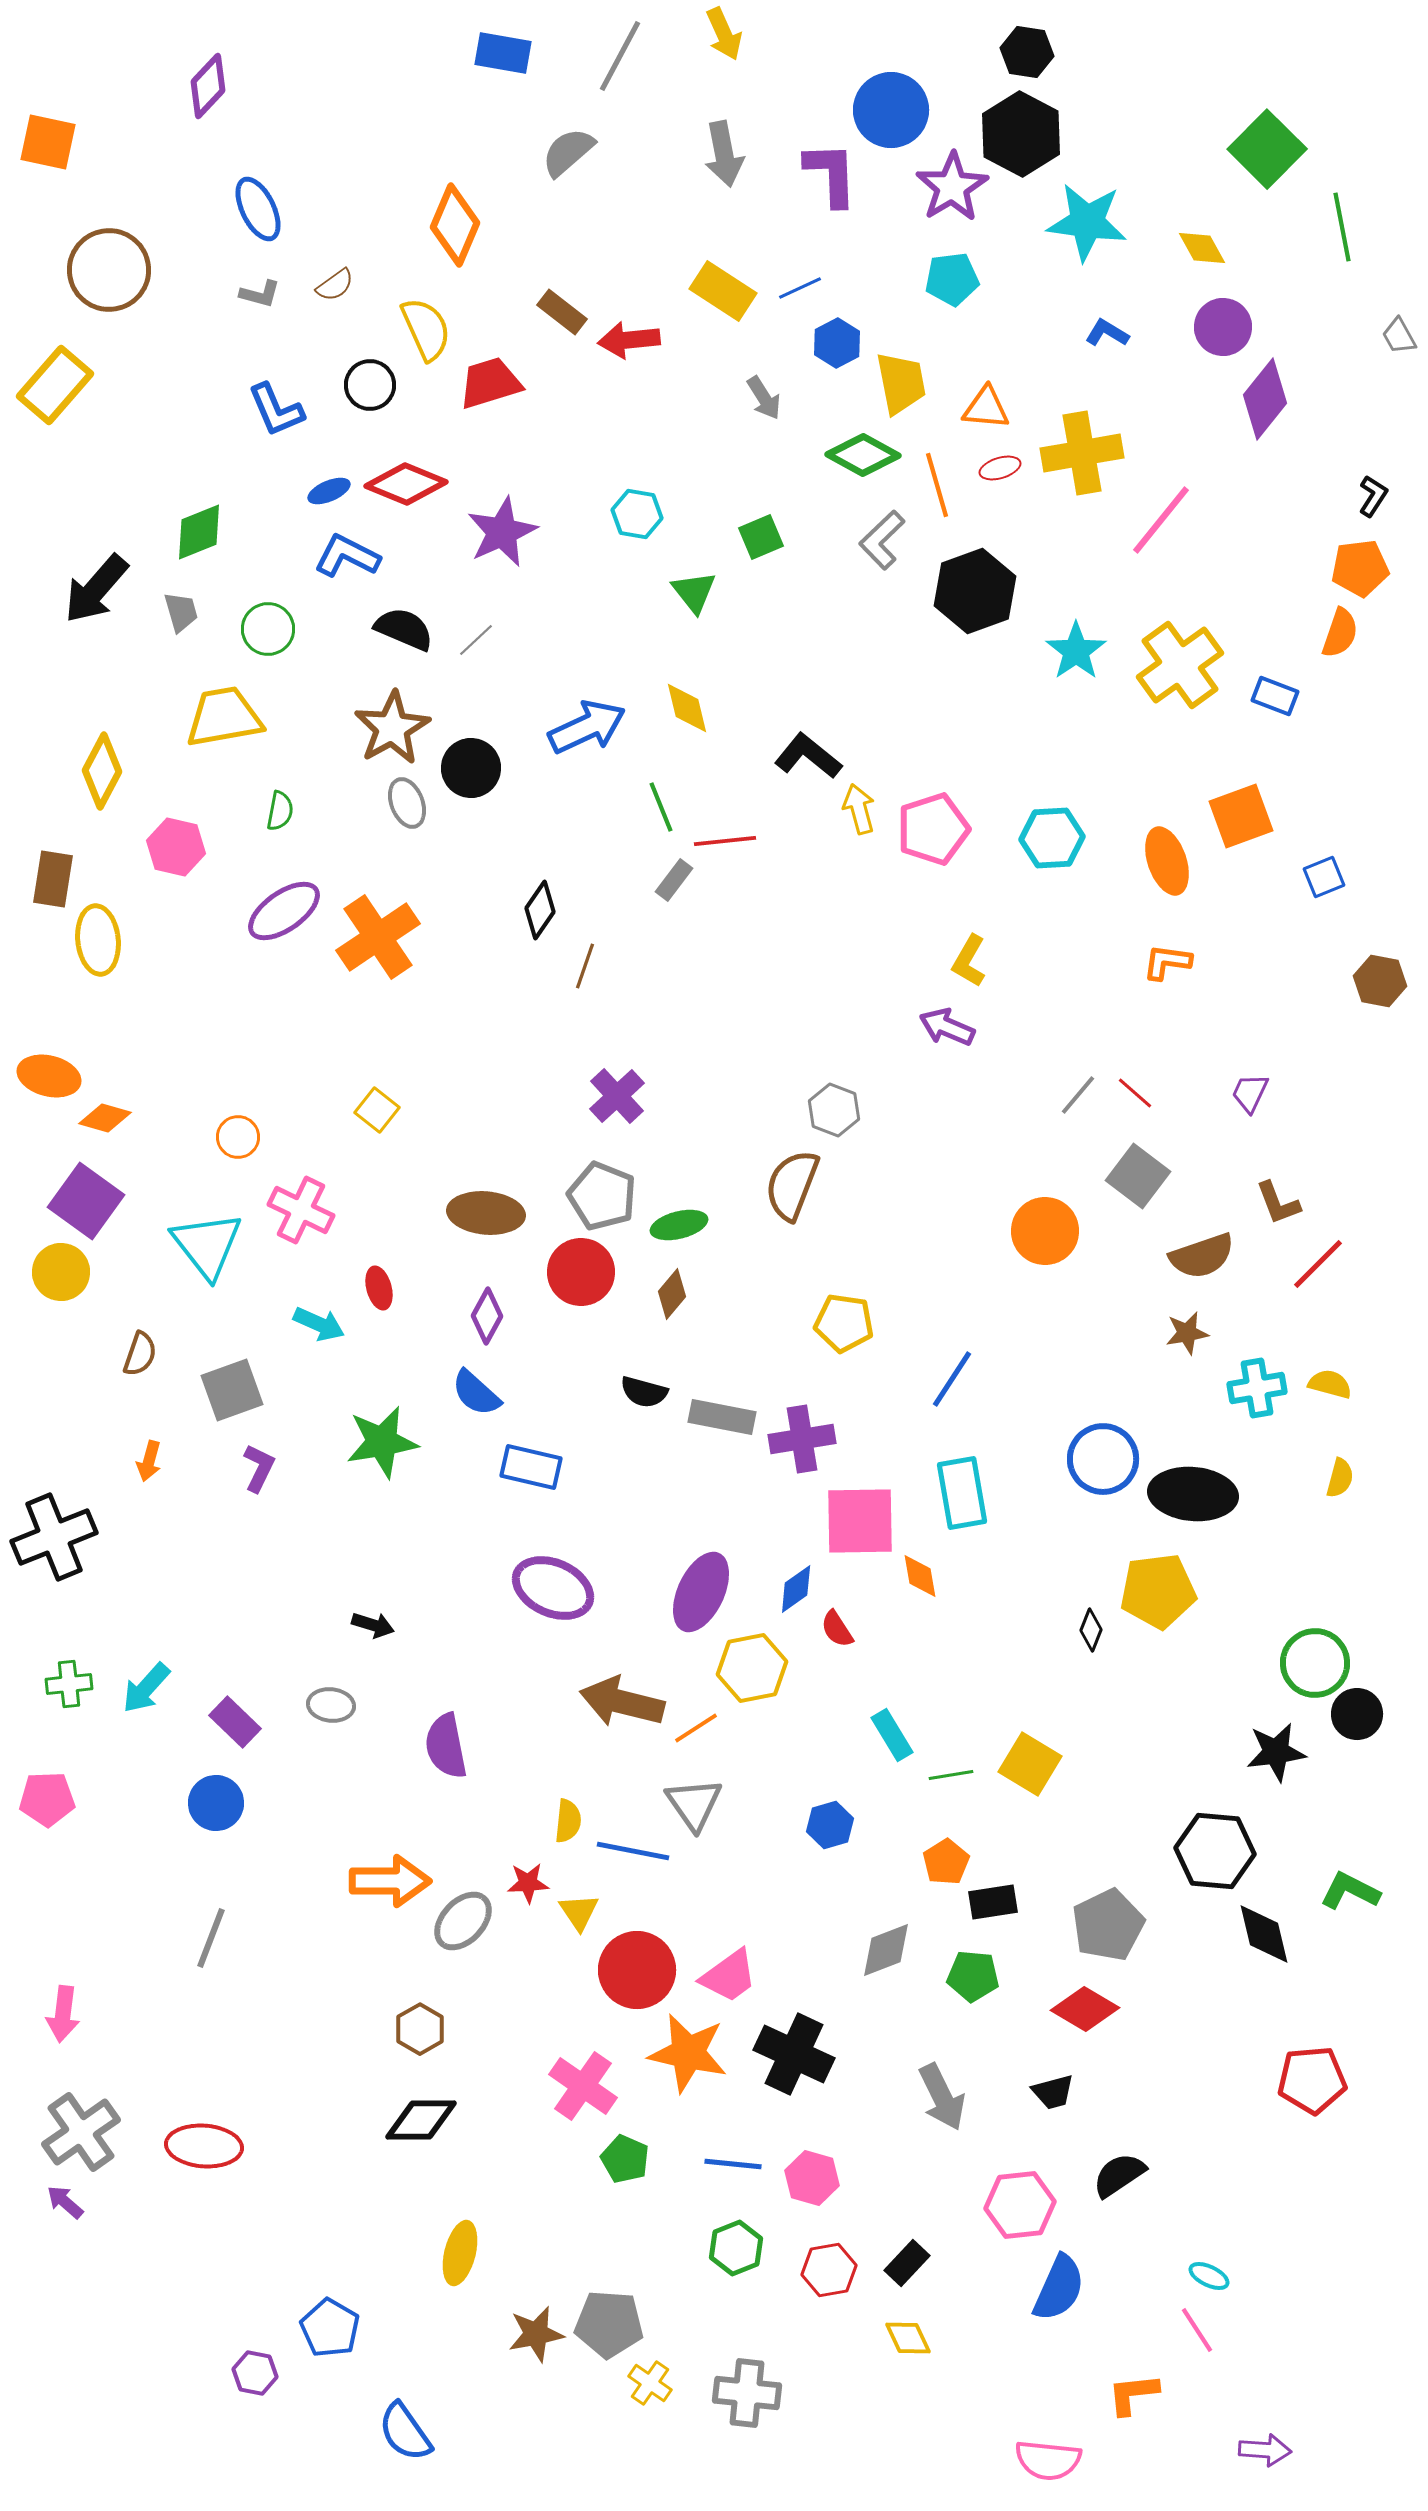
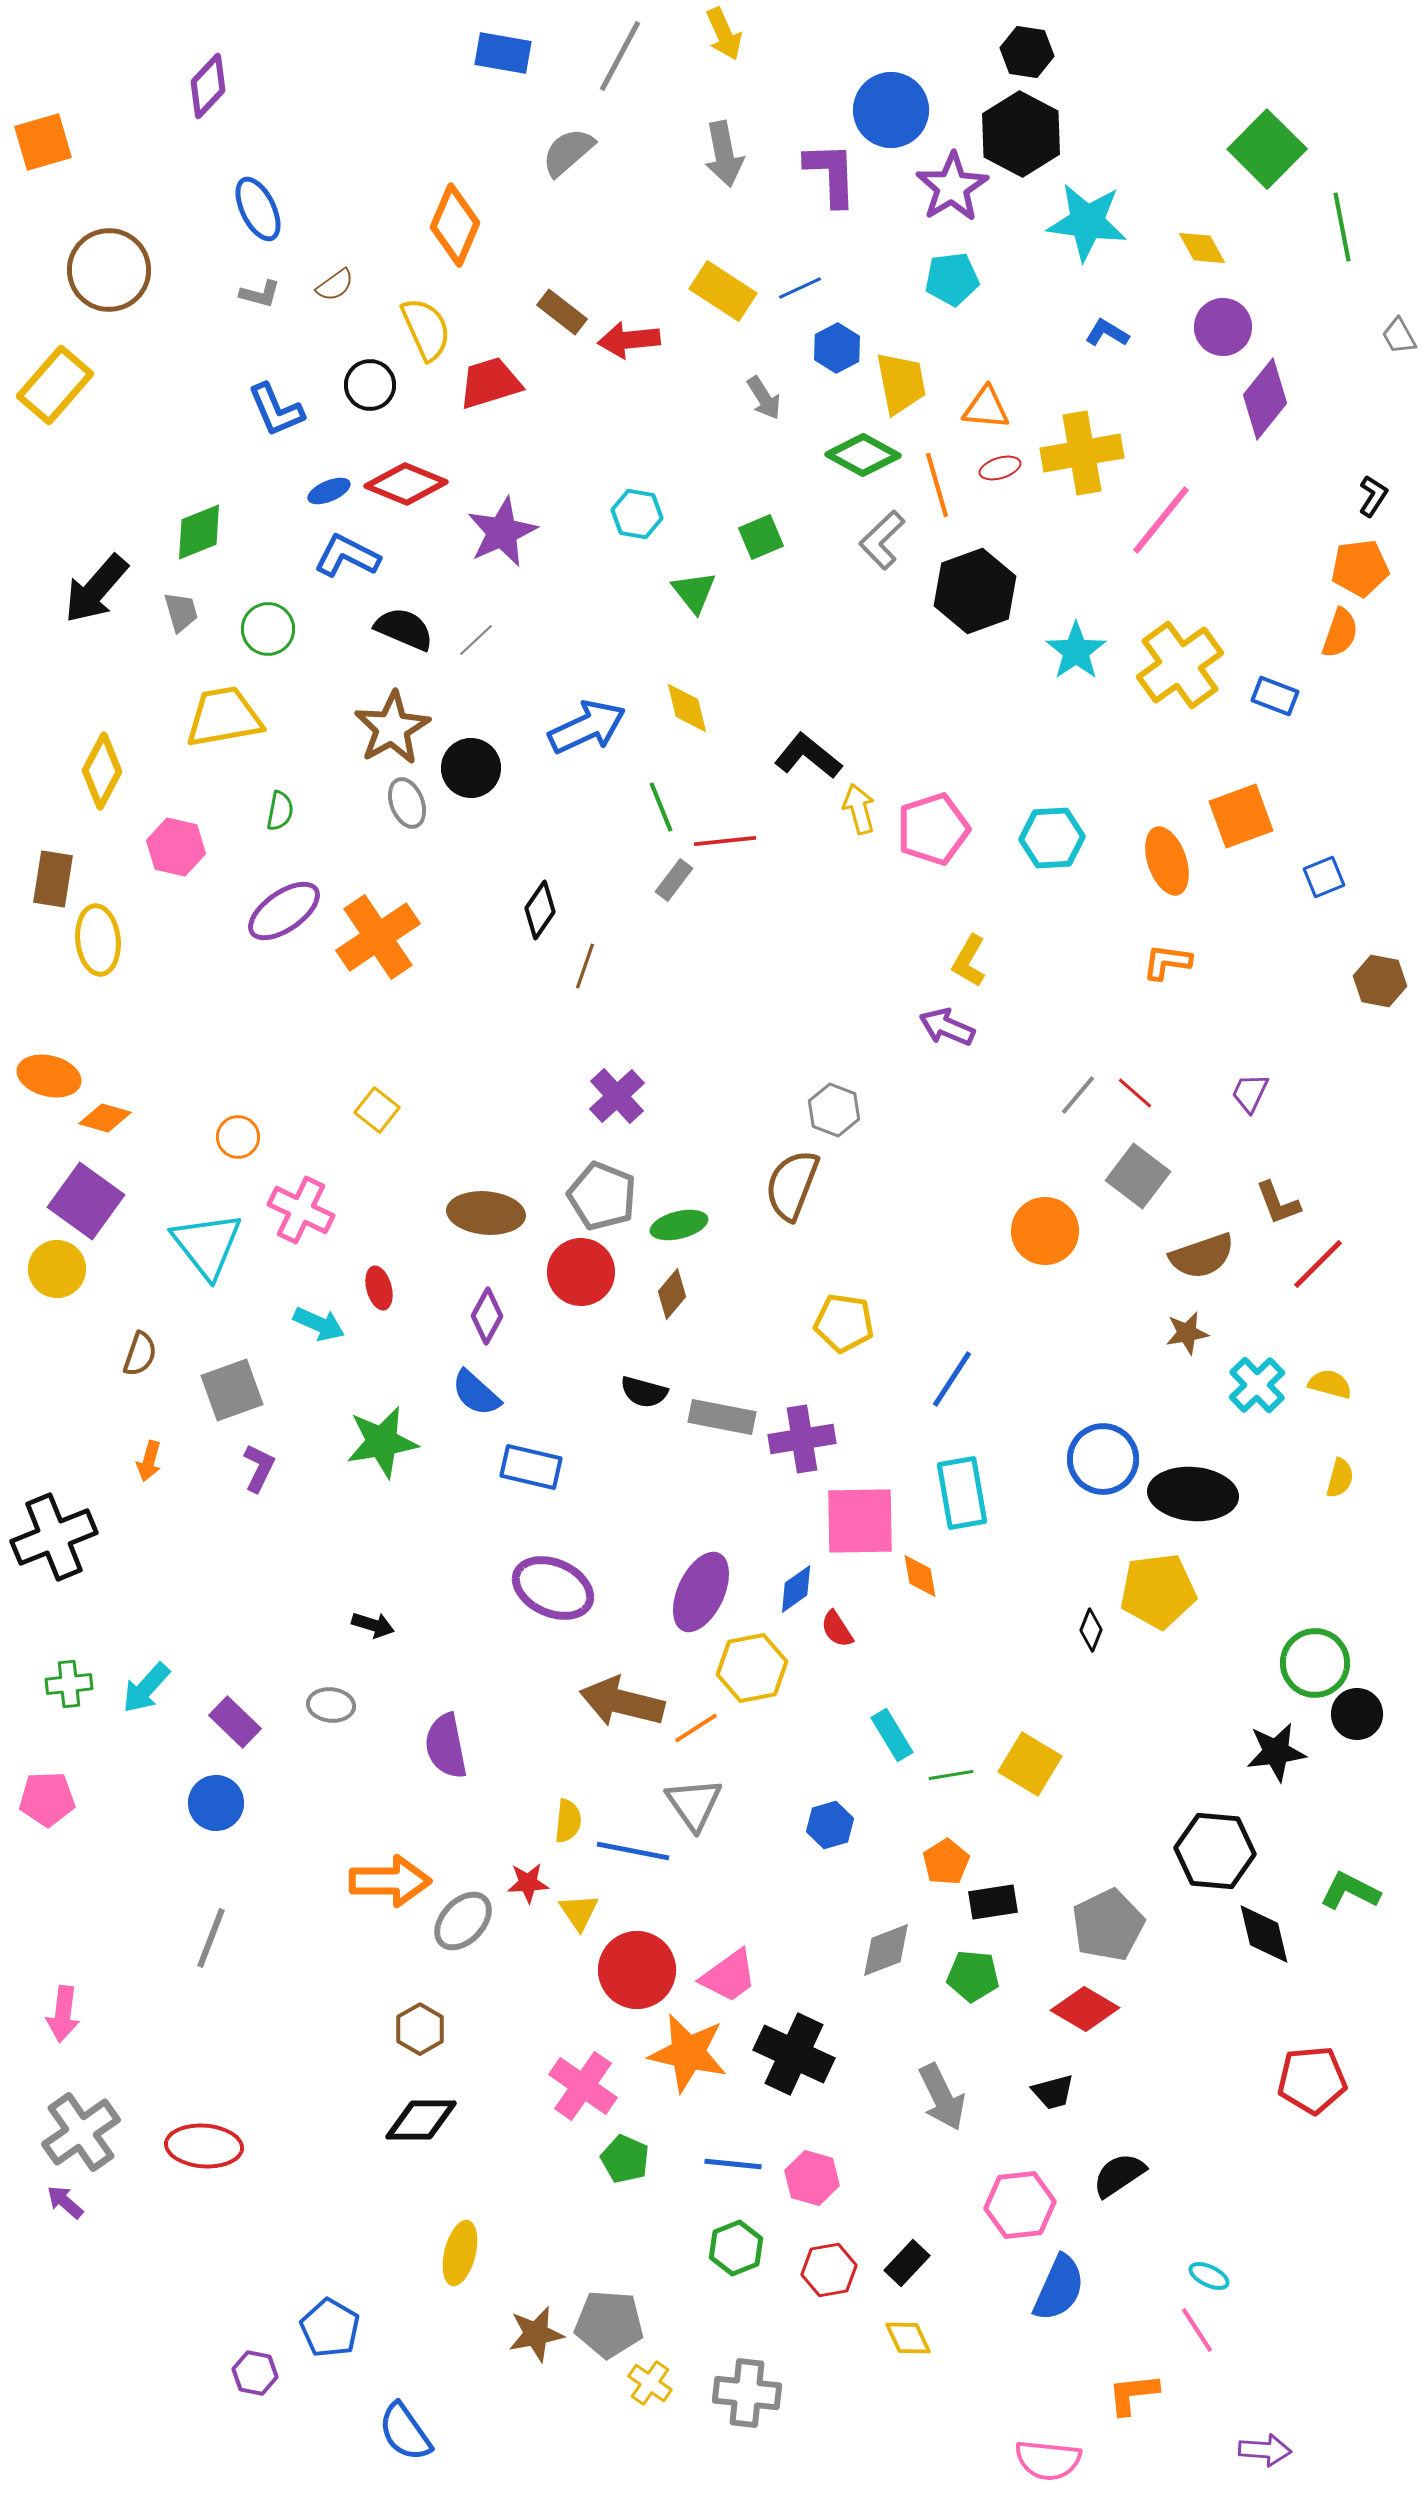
orange square at (48, 142): moved 5 px left; rotated 28 degrees counterclockwise
blue hexagon at (837, 343): moved 5 px down
yellow circle at (61, 1272): moved 4 px left, 3 px up
cyan cross at (1257, 1388): moved 3 px up; rotated 34 degrees counterclockwise
